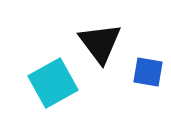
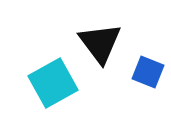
blue square: rotated 12 degrees clockwise
